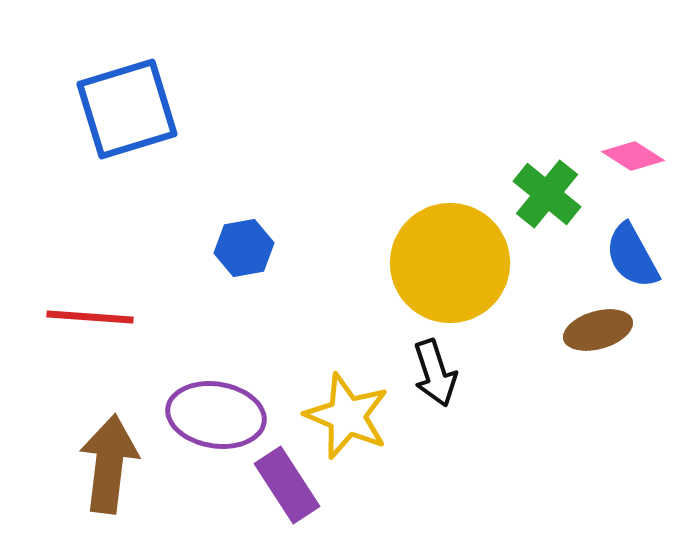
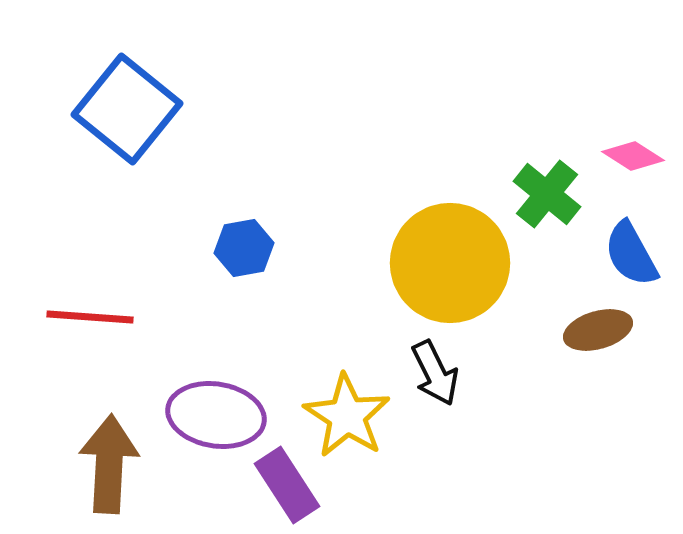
blue square: rotated 34 degrees counterclockwise
blue semicircle: moved 1 px left, 2 px up
black arrow: rotated 8 degrees counterclockwise
yellow star: rotated 10 degrees clockwise
brown arrow: rotated 4 degrees counterclockwise
